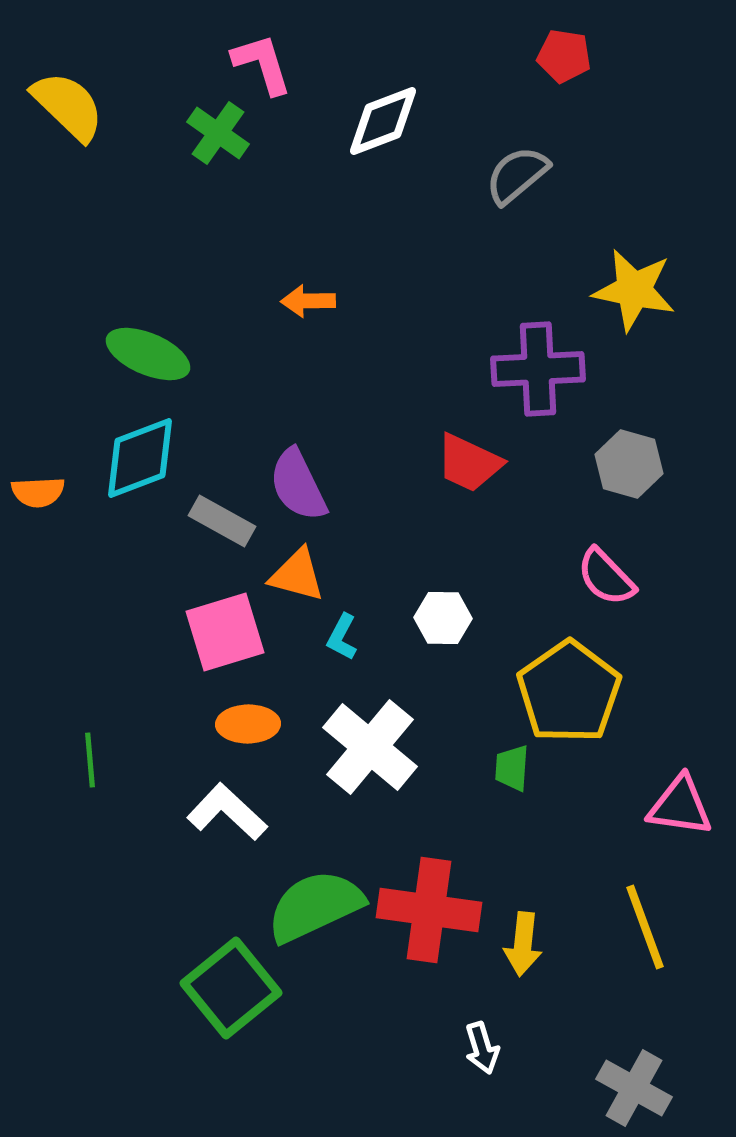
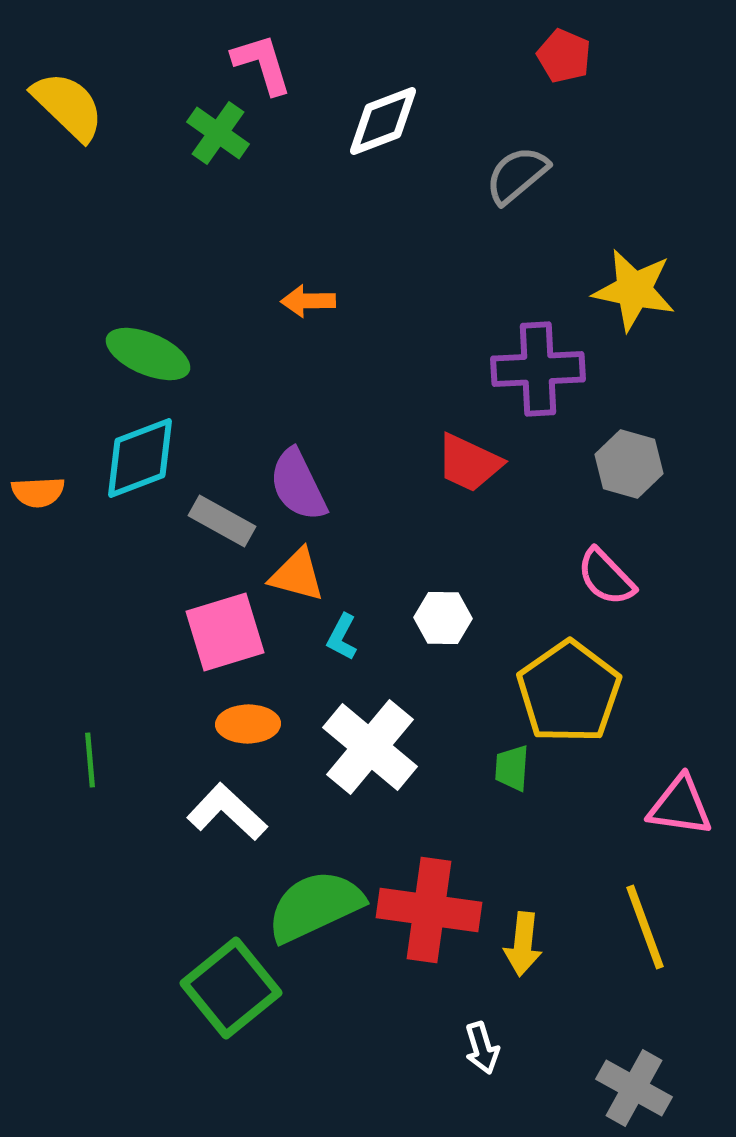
red pentagon: rotated 14 degrees clockwise
